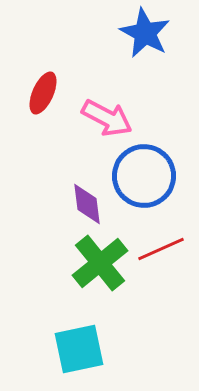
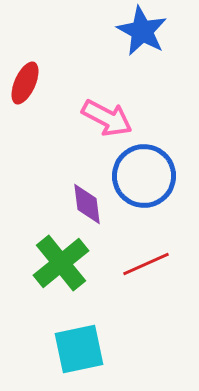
blue star: moved 3 px left, 2 px up
red ellipse: moved 18 px left, 10 px up
red line: moved 15 px left, 15 px down
green cross: moved 39 px left
